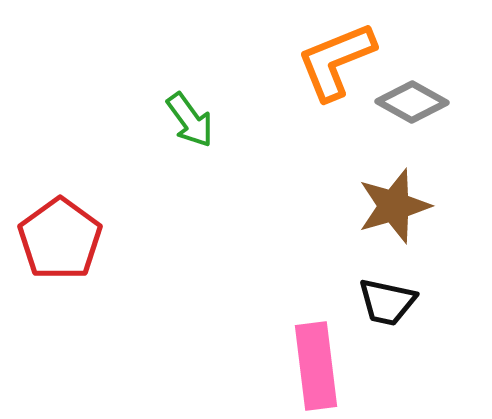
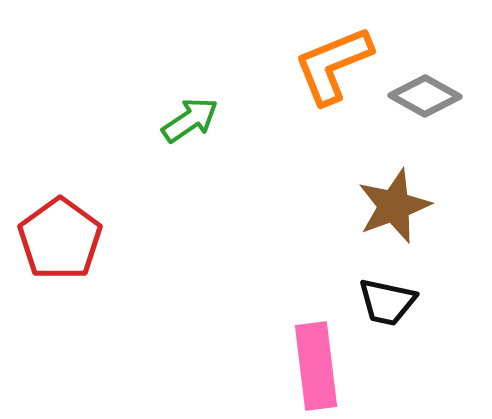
orange L-shape: moved 3 px left, 4 px down
gray diamond: moved 13 px right, 6 px up
green arrow: rotated 88 degrees counterclockwise
brown star: rotated 4 degrees counterclockwise
